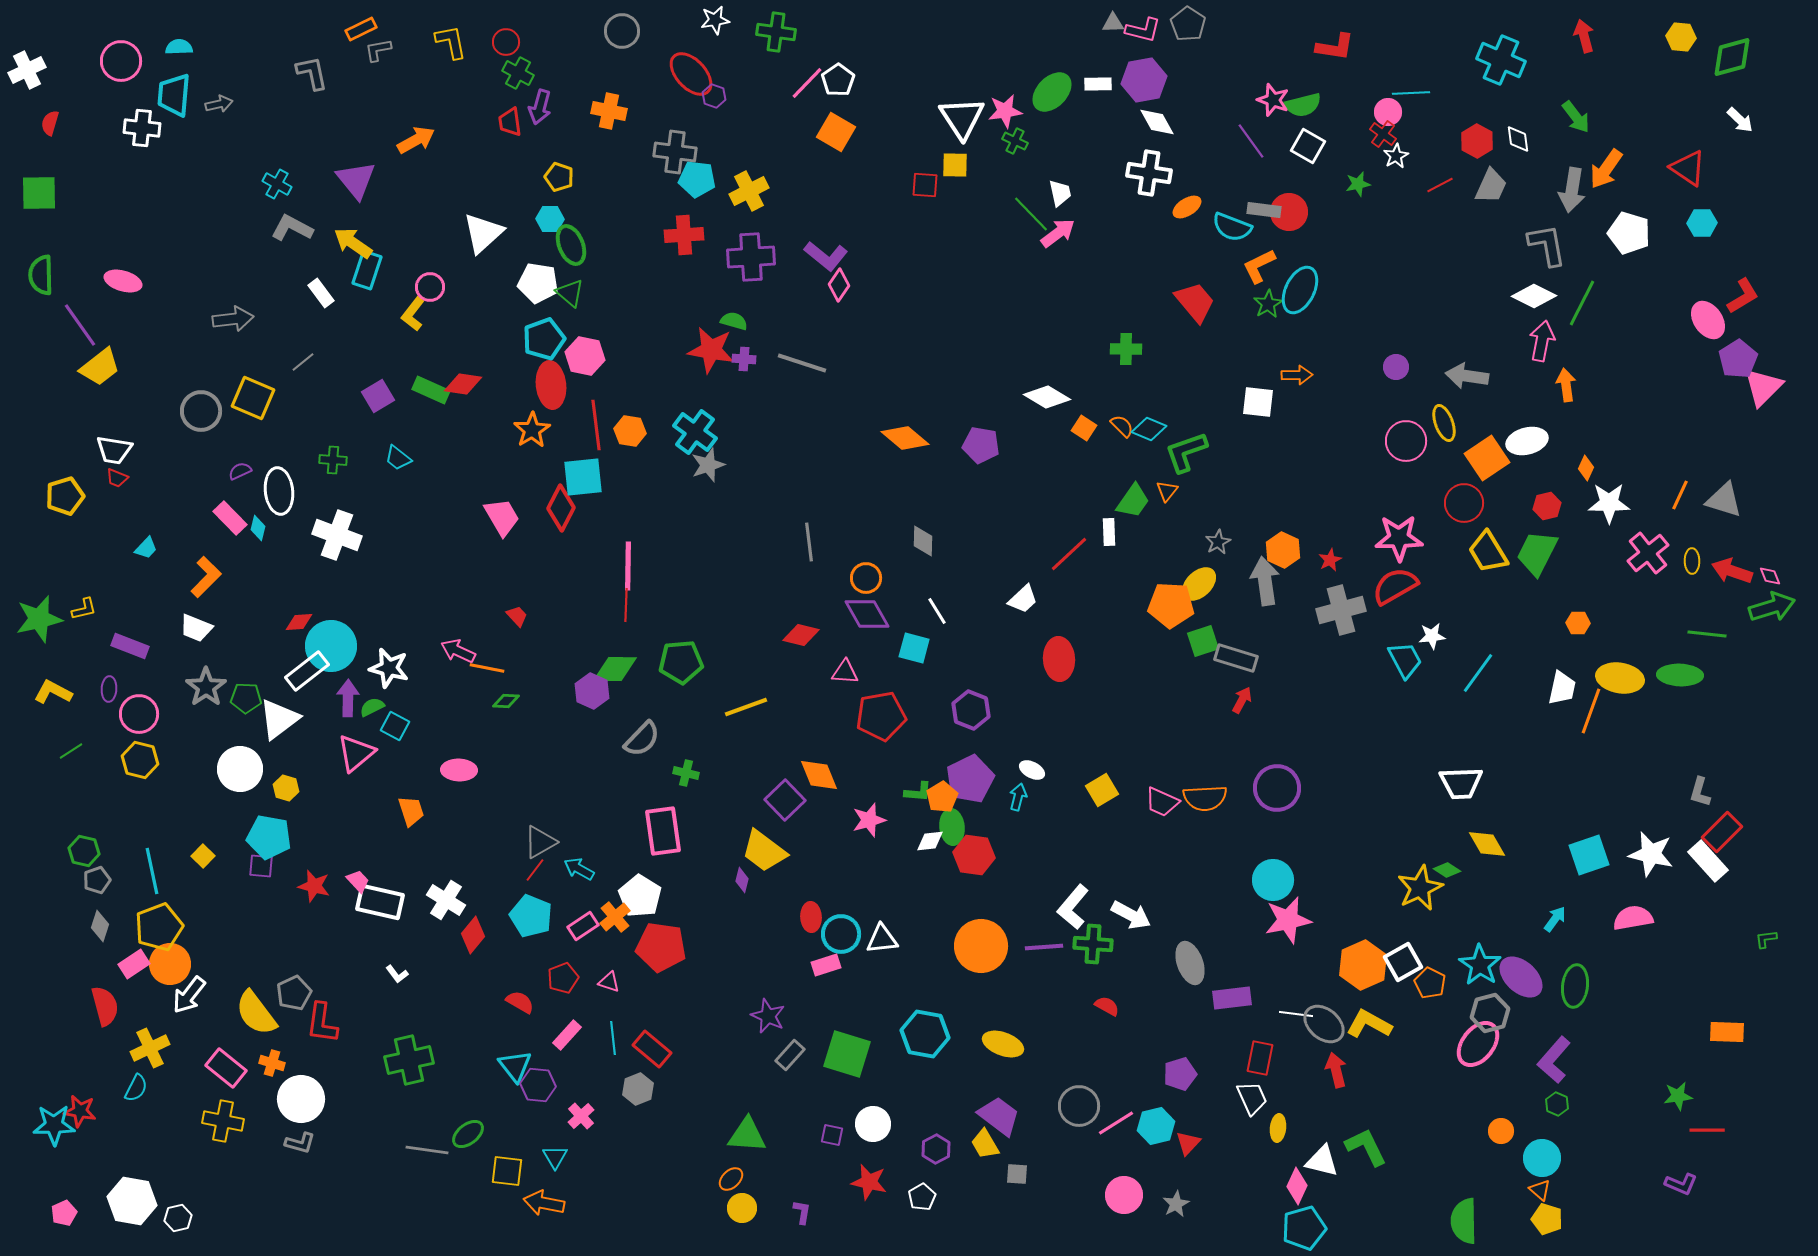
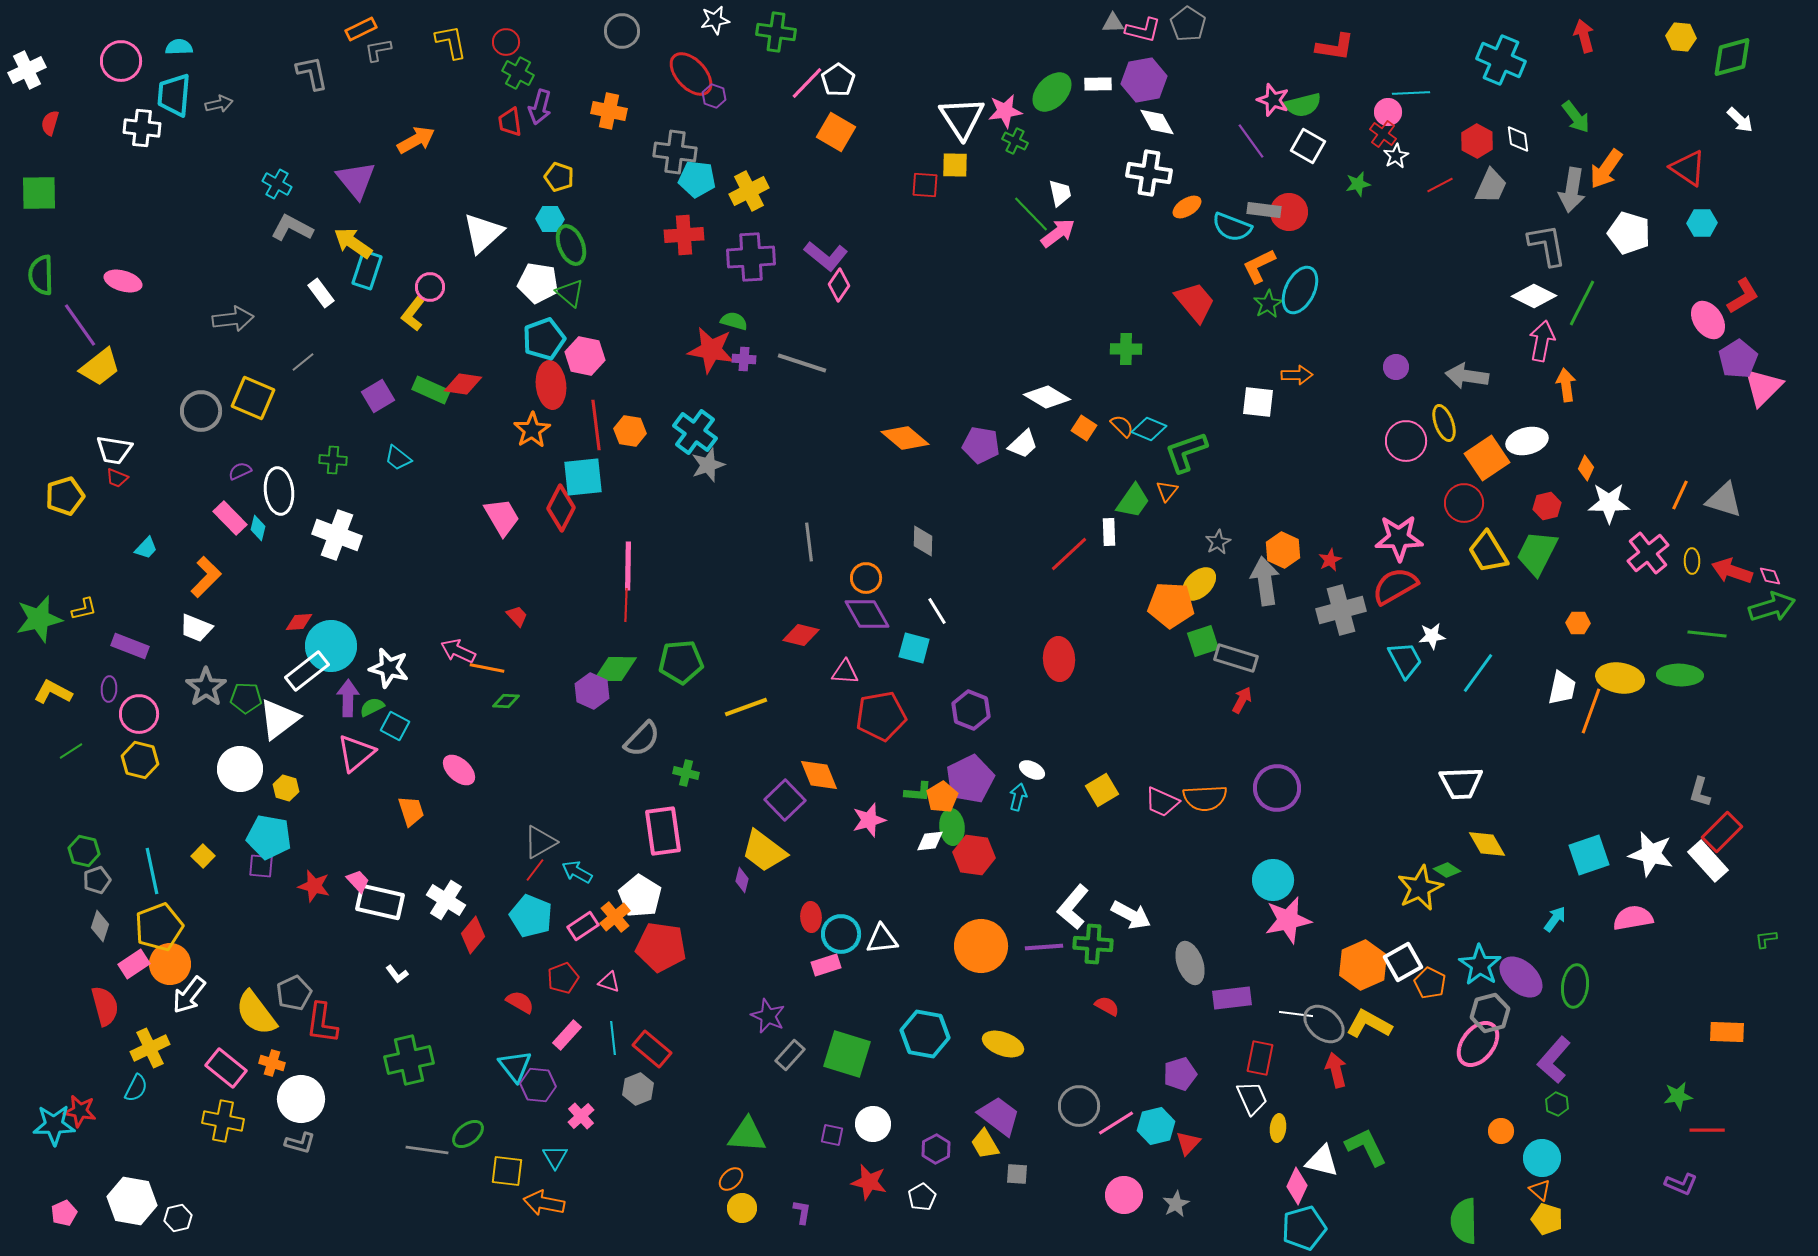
white trapezoid at (1023, 599): moved 155 px up
pink ellipse at (459, 770): rotated 40 degrees clockwise
cyan arrow at (579, 869): moved 2 px left, 3 px down
